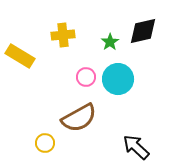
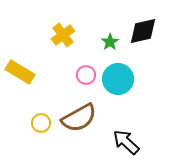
yellow cross: rotated 30 degrees counterclockwise
yellow rectangle: moved 16 px down
pink circle: moved 2 px up
yellow circle: moved 4 px left, 20 px up
black arrow: moved 10 px left, 5 px up
